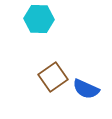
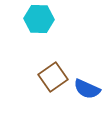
blue semicircle: moved 1 px right
